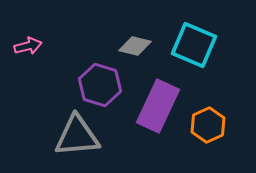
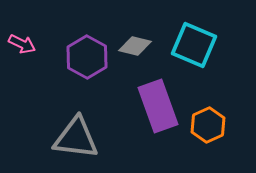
pink arrow: moved 6 px left, 2 px up; rotated 40 degrees clockwise
purple hexagon: moved 13 px left, 28 px up; rotated 12 degrees clockwise
purple rectangle: rotated 45 degrees counterclockwise
gray triangle: moved 1 px left, 2 px down; rotated 12 degrees clockwise
